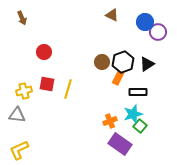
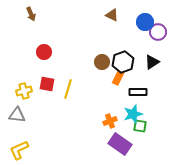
brown arrow: moved 9 px right, 4 px up
black triangle: moved 5 px right, 2 px up
green square: rotated 32 degrees counterclockwise
